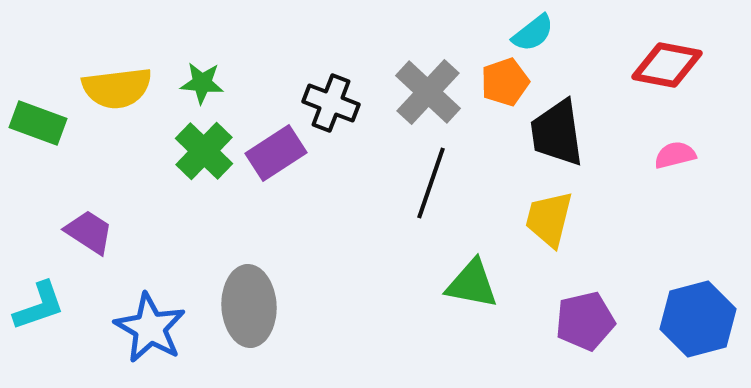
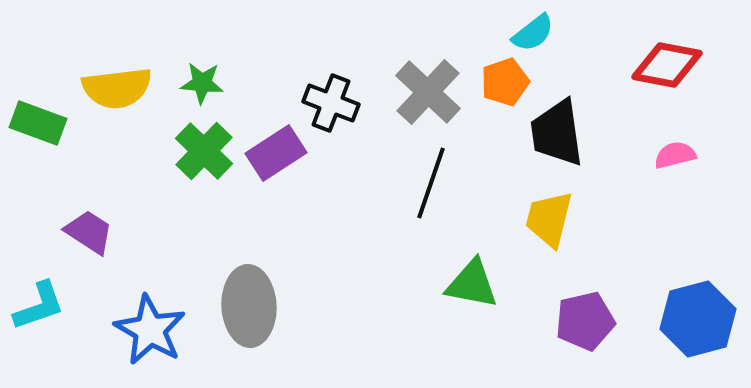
blue star: moved 2 px down
